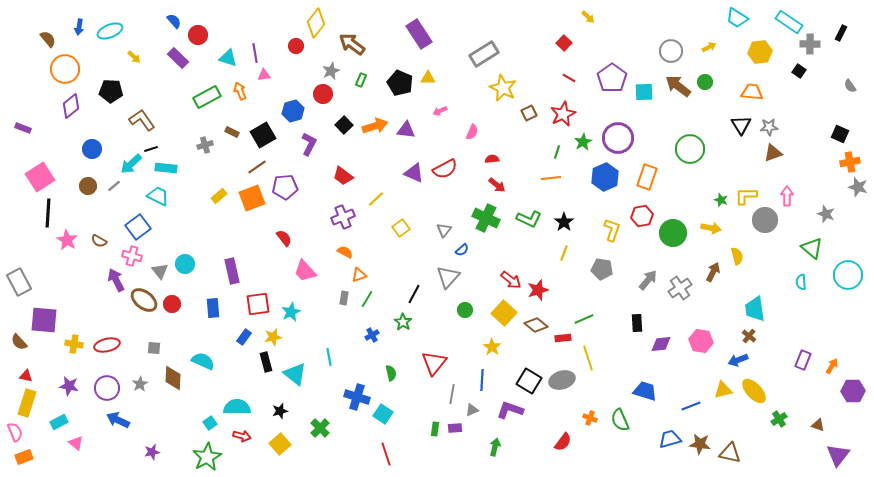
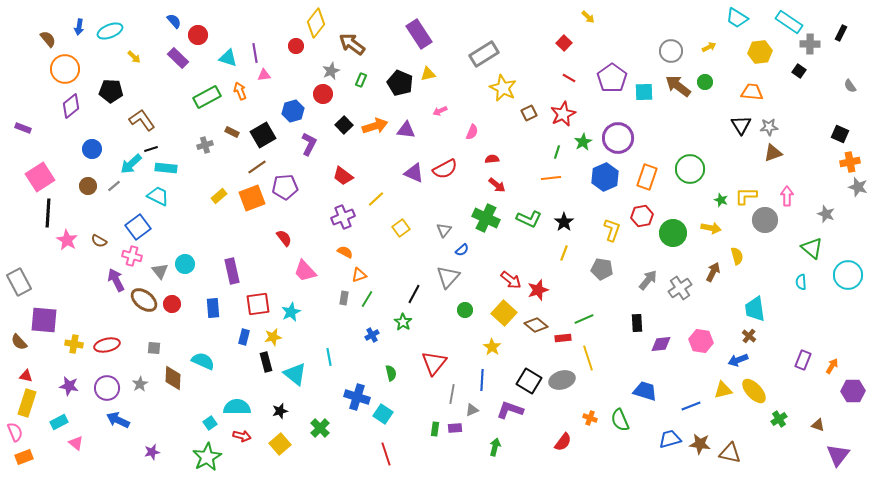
yellow triangle at (428, 78): moved 4 px up; rotated 14 degrees counterclockwise
green circle at (690, 149): moved 20 px down
blue rectangle at (244, 337): rotated 21 degrees counterclockwise
